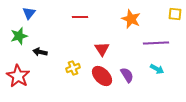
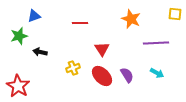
blue triangle: moved 5 px right, 3 px down; rotated 32 degrees clockwise
red line: moved 6 px down
cyan arrow: moved 4 px down
red star: moved 10 px down
